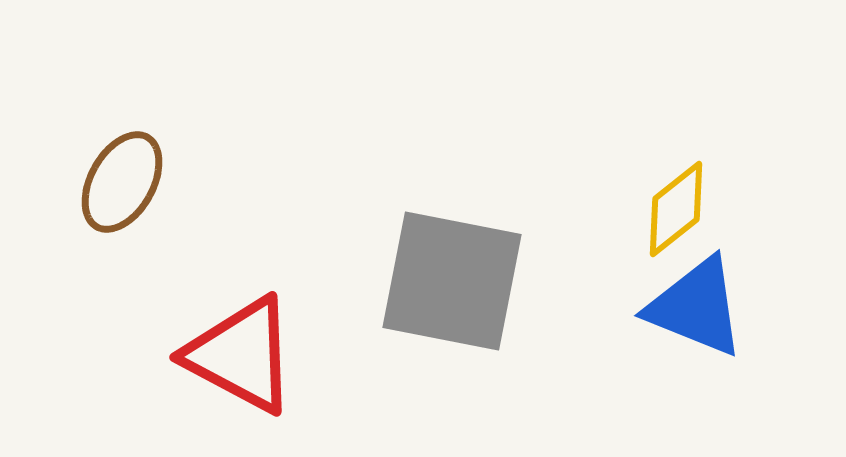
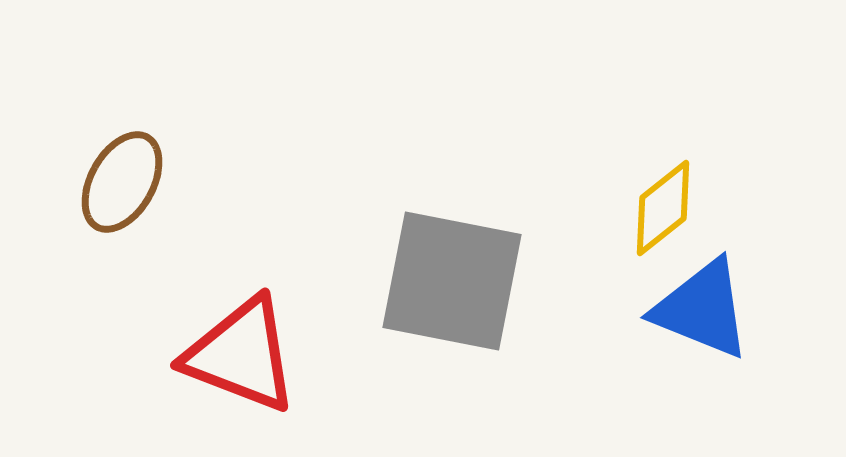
yellow diamond: moved 13 px left, 1 px up
blue triangle: moved 6 px right, 2 px down
red triangle: rotated 7 degrees counterclockwise
